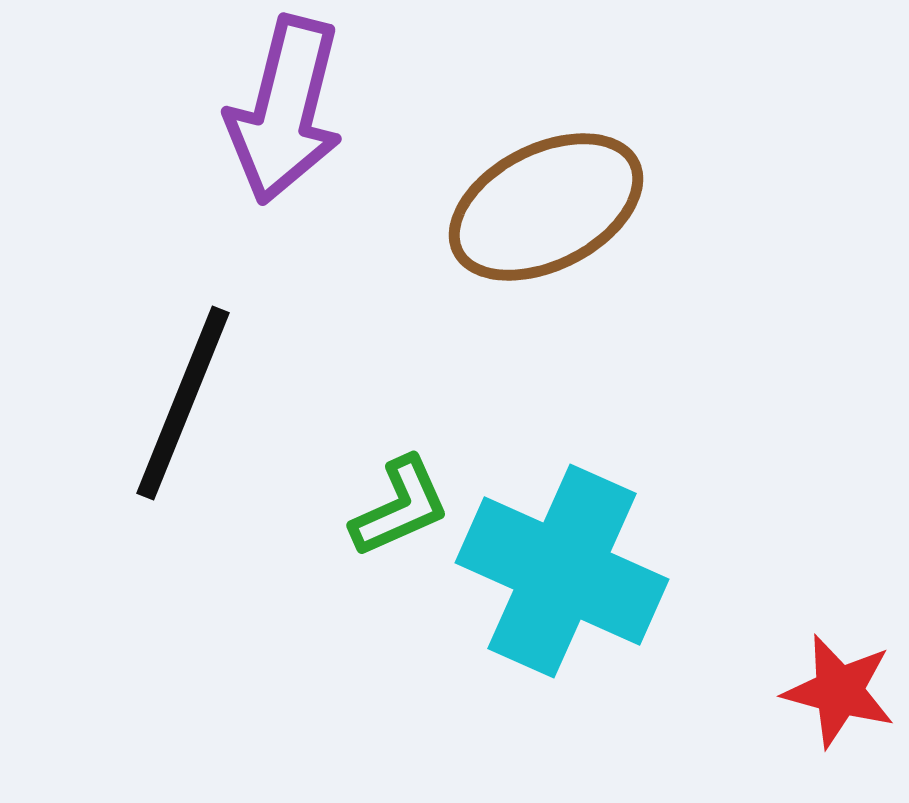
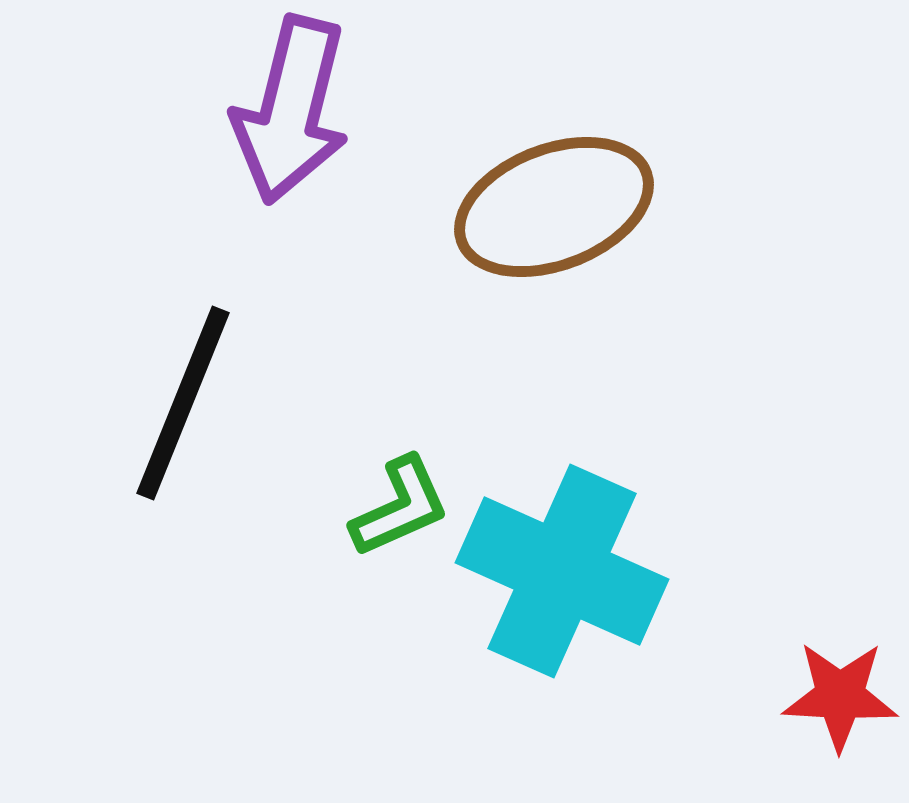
purple arrow: moved 6 px right
brown ellipse: moved 8 px right; rotated 6 degrees clockwise
red star: moved 1 px right, 5 px down; rotated 12 degrees counterclockwise
